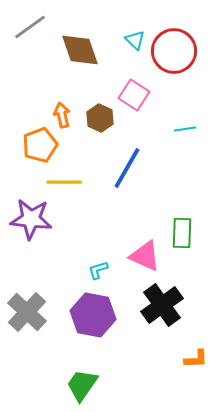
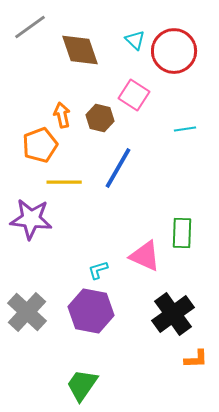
brown hexagon: rotated 12 degrees counterclockwise
blue line: moved 9 px left
black cross: moved 11 px right, 9 px down
purple hexagon: moved 2 px left, 4 px up
